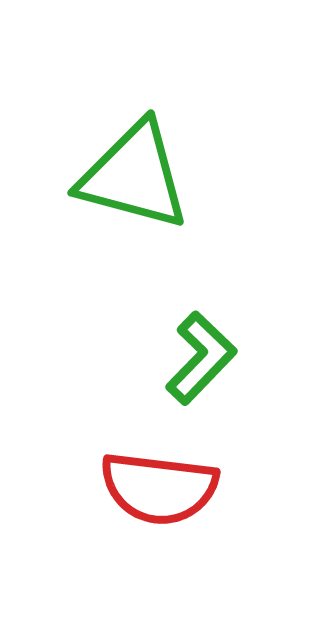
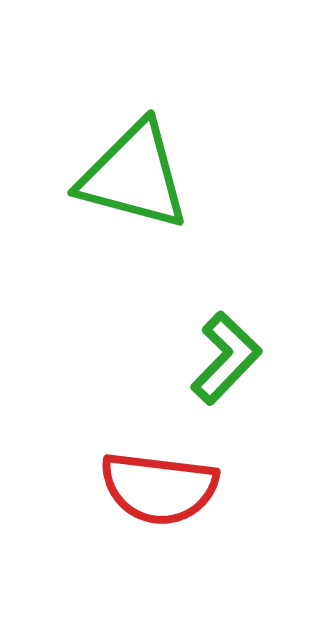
green L-shape: moved 25 px right
